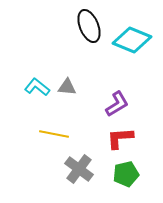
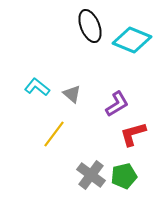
black ellipse: moved 1 px right
gray triangle: moved 5 px right, 7 px down; rotated 36 degrees clockwise
yellow line: rotated 64 degrees counterclockwise
red L-shape: moved 13 px right, 4 px up; rotated 12 degrees counterclockwise
gray cross: moved 12 px right, 6 px down
green pentagon: moved 2 px left, 2 px down
